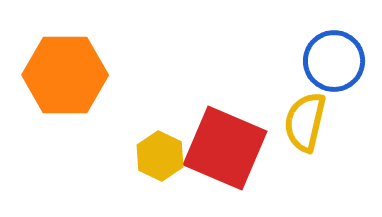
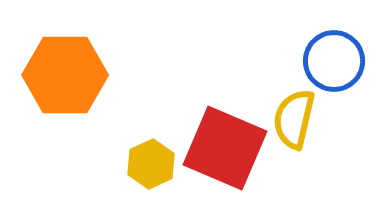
yellow semicircle: moved 11 px left, 3 px up
yellow hexagon: moved 9 px left, 8 px down; rotated 9 degrees clockwise
